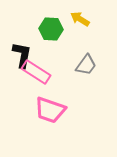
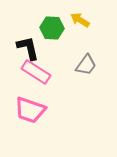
yellow arrow: moved 1 px down
green hexagon: moved 1 px right, 1 px up
black L-shape: moved 6 px right, 7 px up; rotated 24 degrees counterclockwise
pink trapezoid: moved 20 px left
